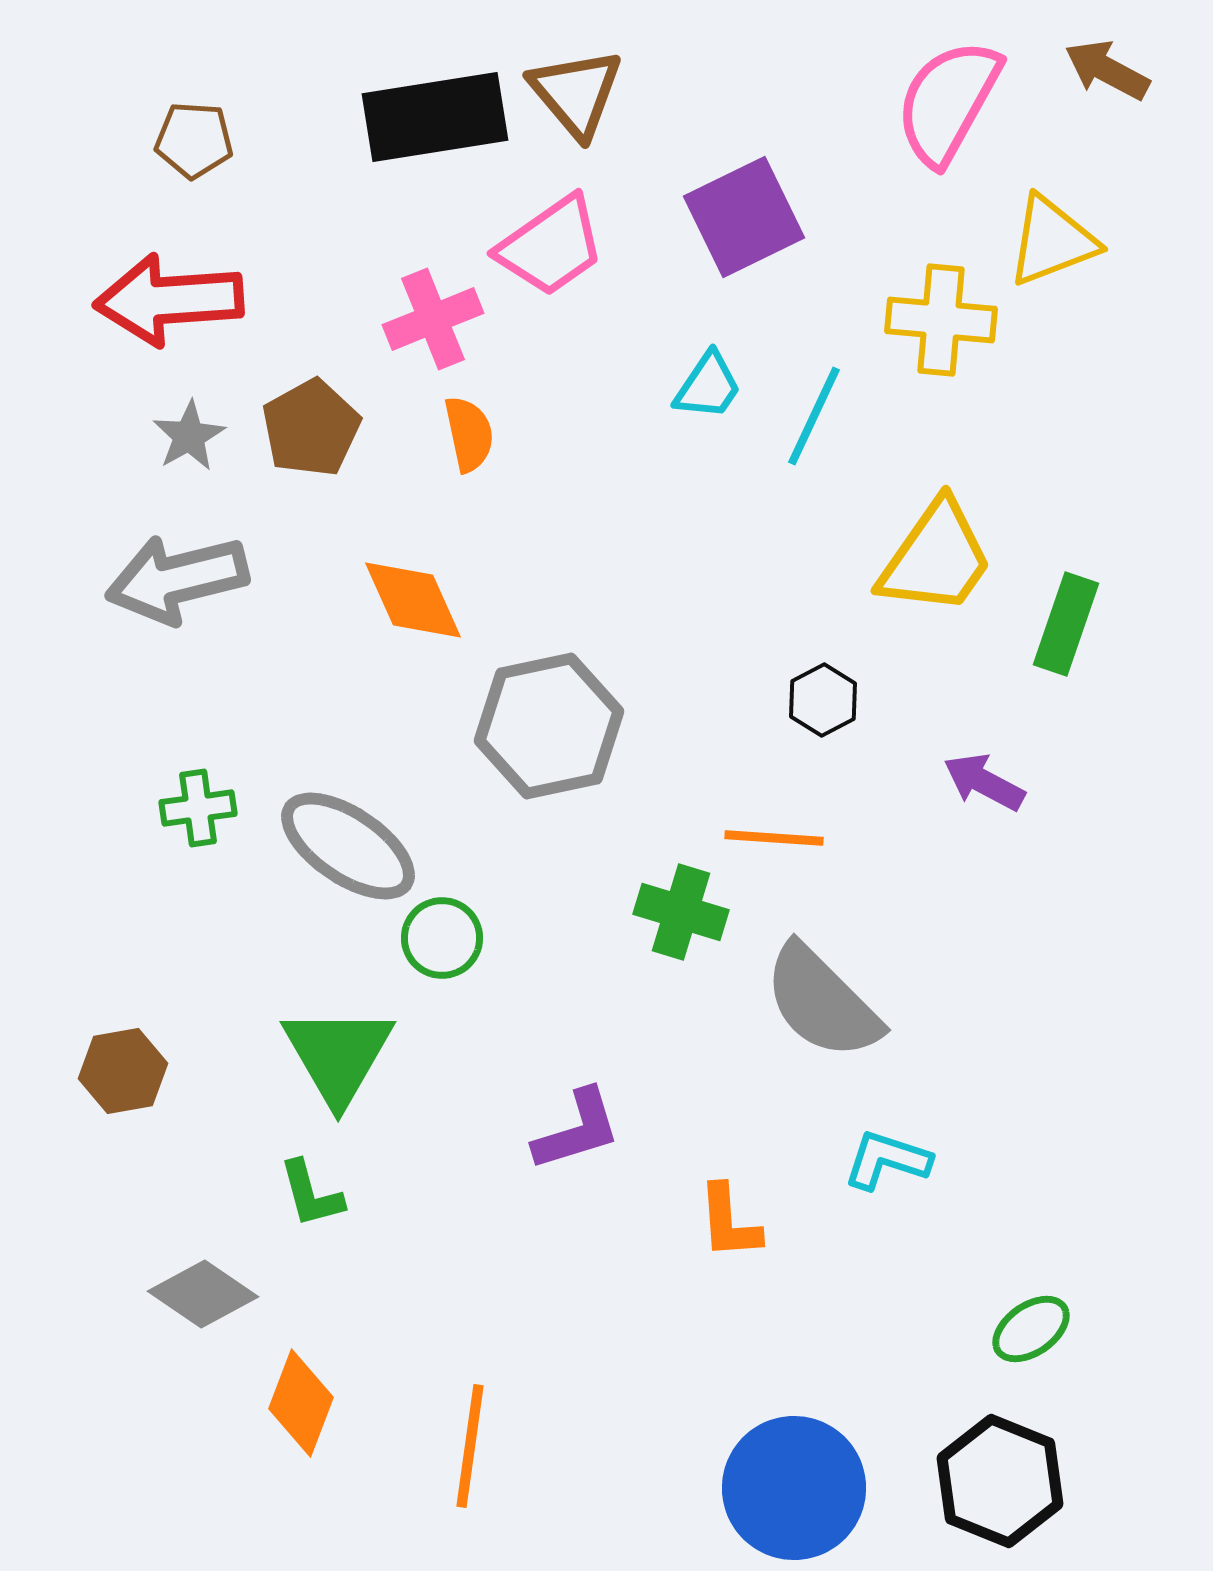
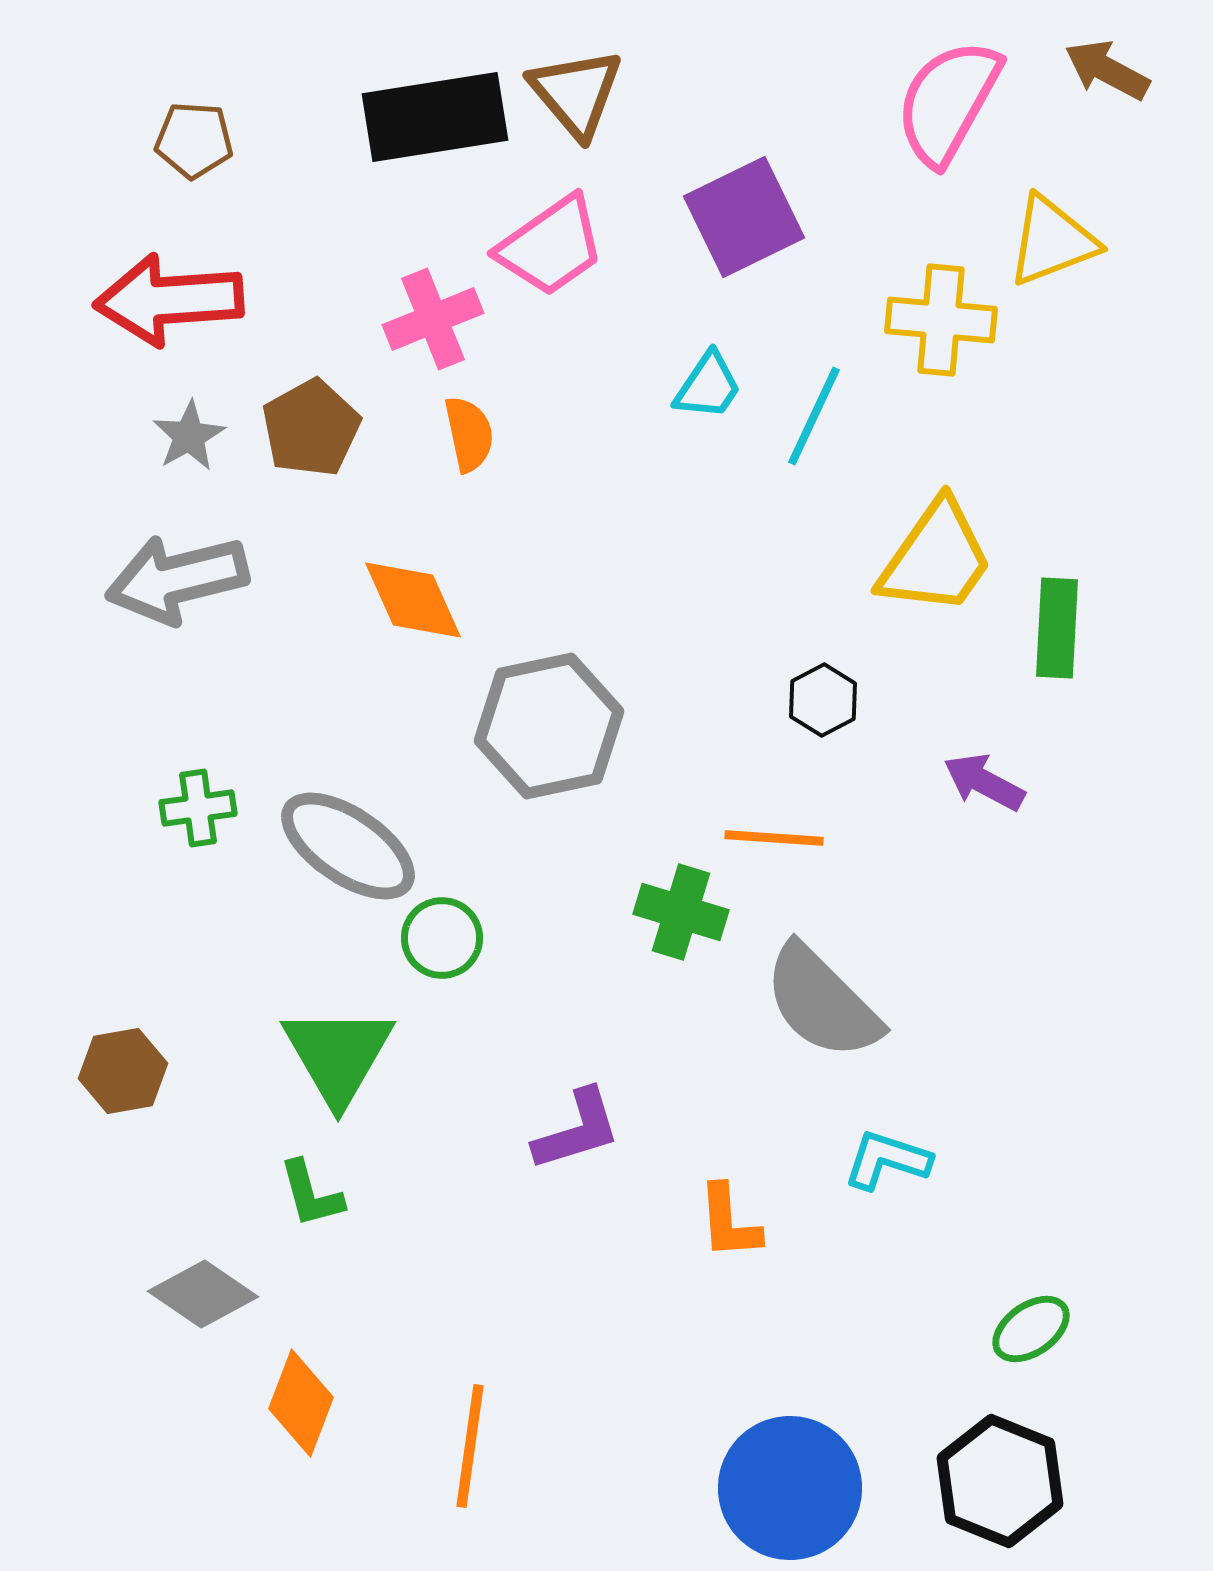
green rectangle at (1066, 624): moved 9 px left, 4 px down; rotated 16 degrees counterclockwise
blue circle at (794, 1488): moved 4 px left
